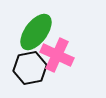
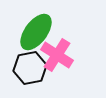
pink cross: rotated 8 degrees clockwise
